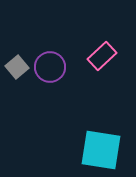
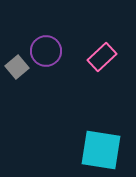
pink rectangle: moved 1 px down
purple circle: moved 4 px left, 16 px up
